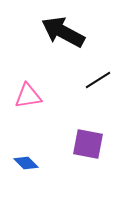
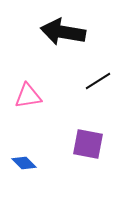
black arrow: rotated 18 degrees counterclockwise
black line: moved 1 px down
blue diamond: moved 2 px left
